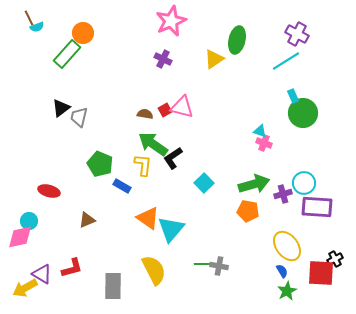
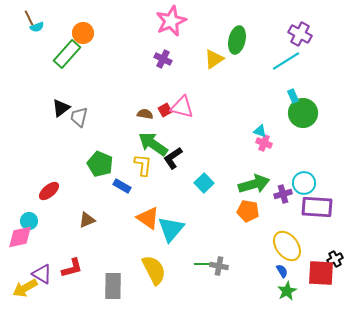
purple cross at (297, 34): moved 3 px right
red ellipse at (49, 191): rotated 55 degrees counterclockwise
